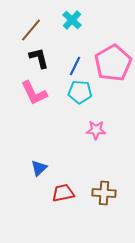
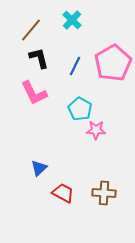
cyan pentagon: moved 17 px down; rotated 25 degrees clockwise
red trapezoid: rotated 40 degrees clockwise
